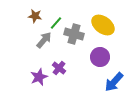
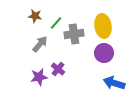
yellow ellipse: moved 1 px down; rotated 45 degrees clockwise
gray cross: rotated 24 degrees counterclockwise
gray arrow: moved 4 px left, 4 px down
purple circle: moved 4 px right, 4 px up
purple cross: moved 1 px left, 1 px down
purple star: rotated 12 degrees clockwise
blue arrow: moved 1 px down; rotated 65 degrees clockwise
